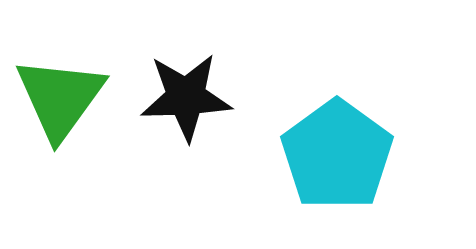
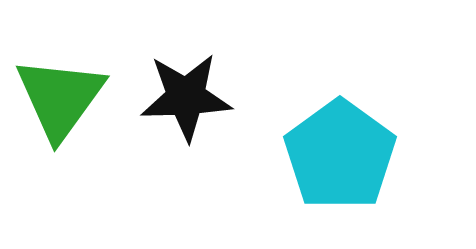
cyan pentagon: moved 3 px right
